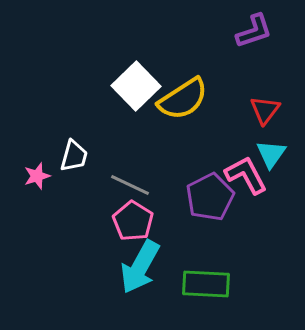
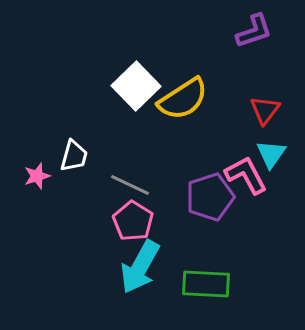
purple pentagon: rotated 9 degrees clockwise
